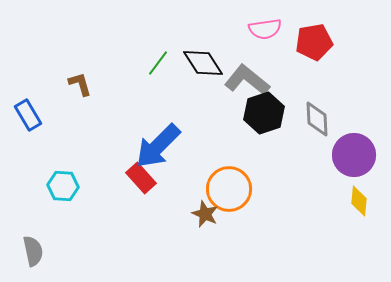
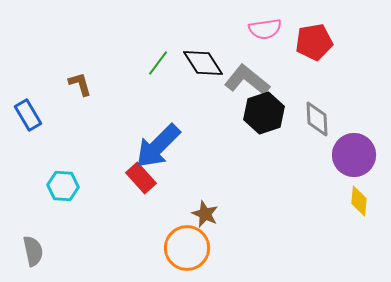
orange circle: moved 42 px left, 59 px down
